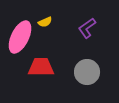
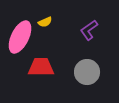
purple L-shape: moved 2 px right, 2 px down
